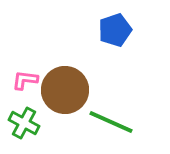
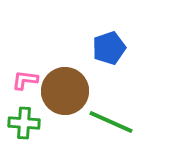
blue pentagon: moved 6 px left, 18 px down
brown circle: moved 1 px down
green cross: rotated 24 degrees counterclockwise
